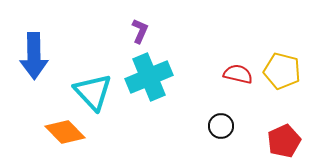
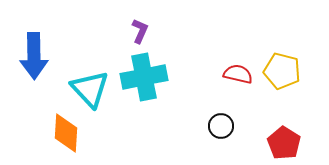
cyan cross: moved 5 px left; rotated 12 degrees clockwise
cyan triangle: moved 3 px left, 3 px up
orange diamond: moved 1 px right, 1 px down; rotated 48 degrees clockwise
red pentagon: moved 2 px down; rotated 16 degrees counterclockwise
